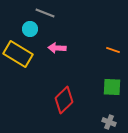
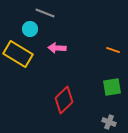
green square: rotated 12 degrees counterclockwise
